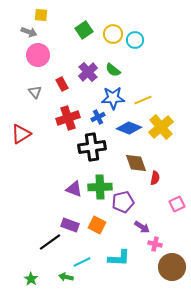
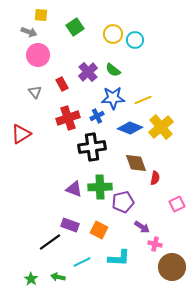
green square: moved 9 px left, 3 px up
blue cross: moved 1 px left, 1 px up
blue diamond: moved 1 px right
orange square: moved 2 px right, 5 px down
green arrow: moved 8 px left
